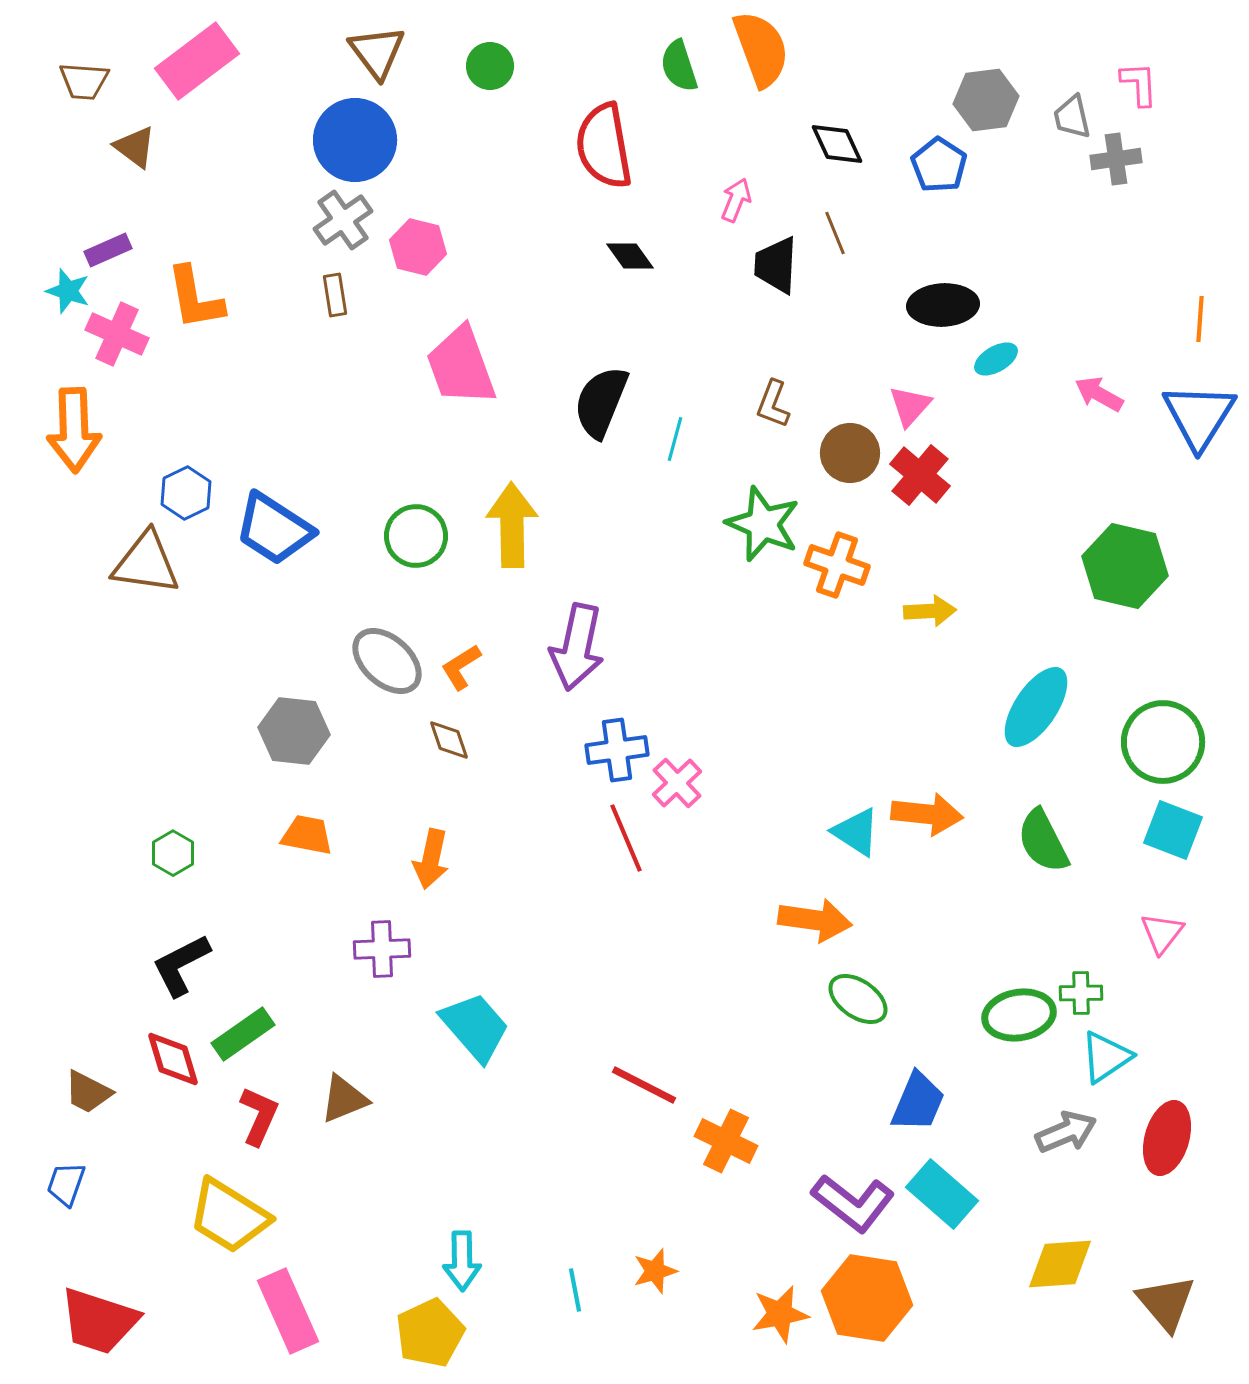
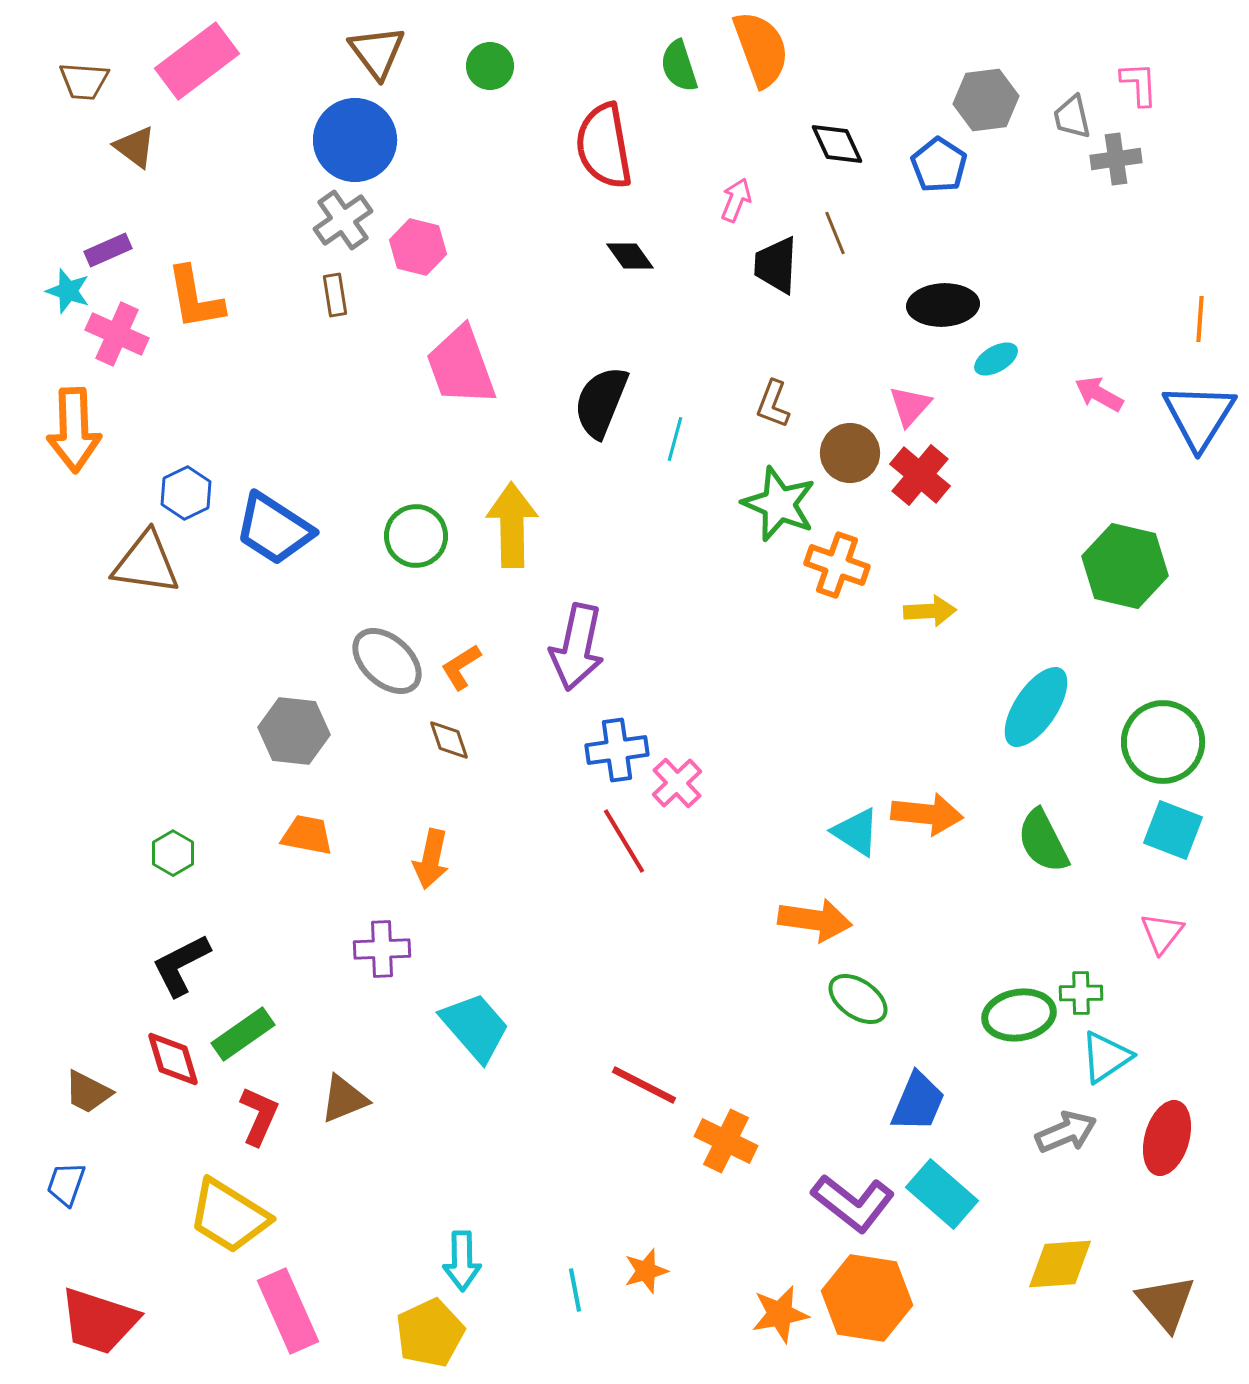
green star at (763, 524): moved 16 px right, 20 px up
red line at (626, 838): moved 2 px left, 3 px down; rotated 8 degrees counterclockwise
orange star at (655, 1271): moved 9 px left
